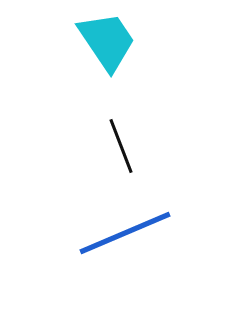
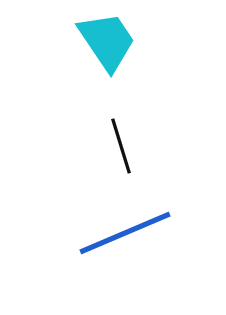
black line: rotated 4 degrees clockwise
